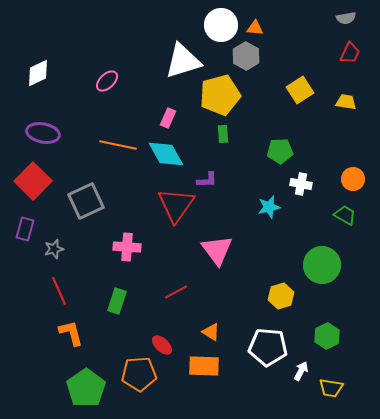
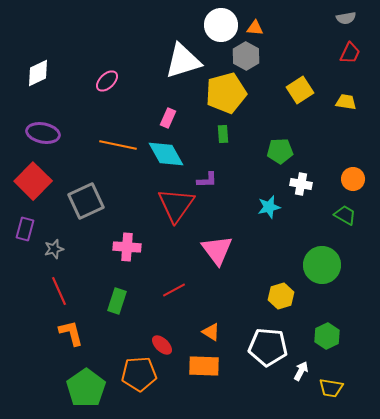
yellow pentagon at (220, 95): moved 6 px right, 2 px up
red line at (176, 292): moved 2 px left, 2 px up
